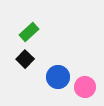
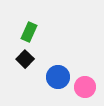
green rectangle: rotated 24 degrees counterclockwise
